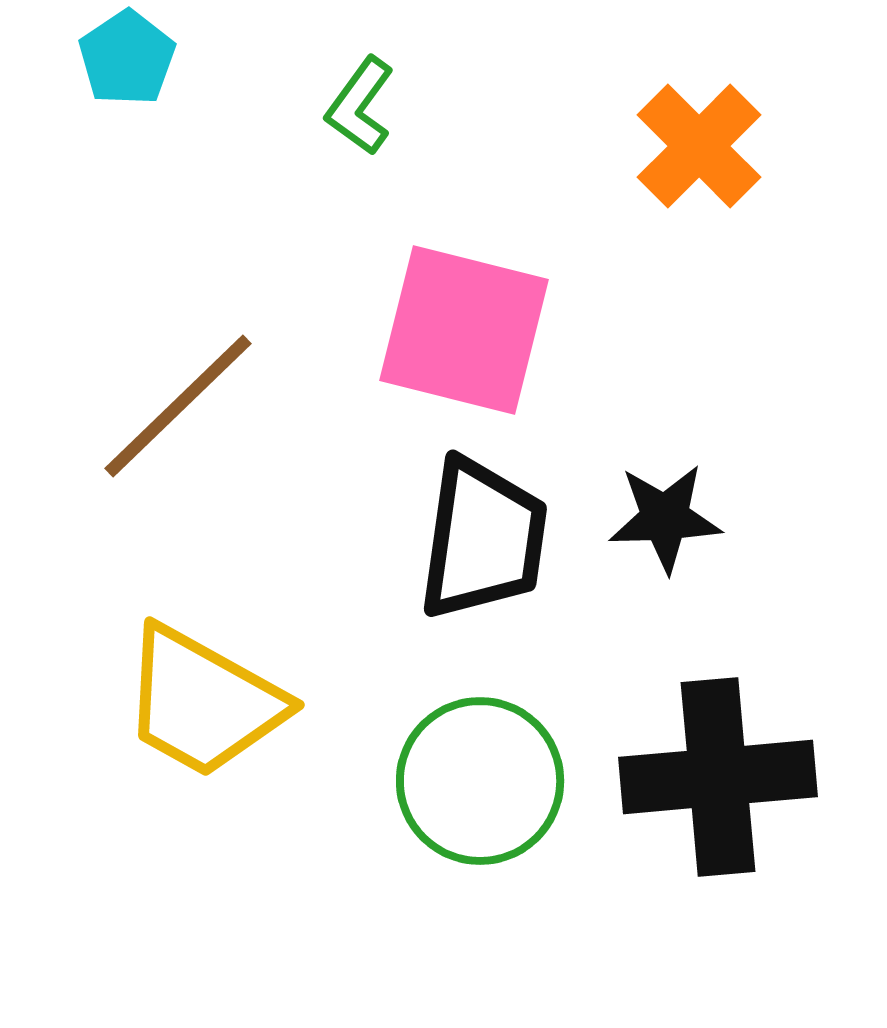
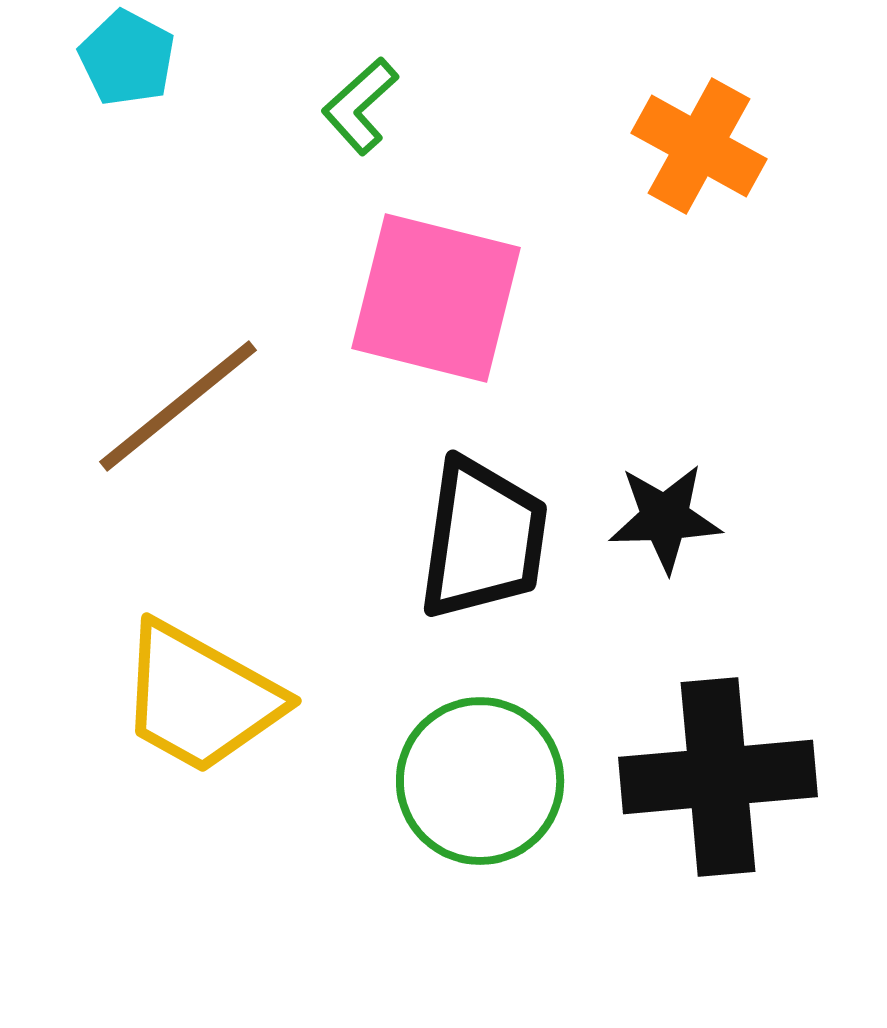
cyan pentagon: rotated 10 degrees counterclockwise
green L-shape: rotated 12 degrees clockwise
orange cross: rotated 16 degrees counterclockwise
pink square: moved 28 px left, 32 px up
brown line: rotated 5 degrees clockwise
yellow trapezoid: moved 3 px left, 4 px up
